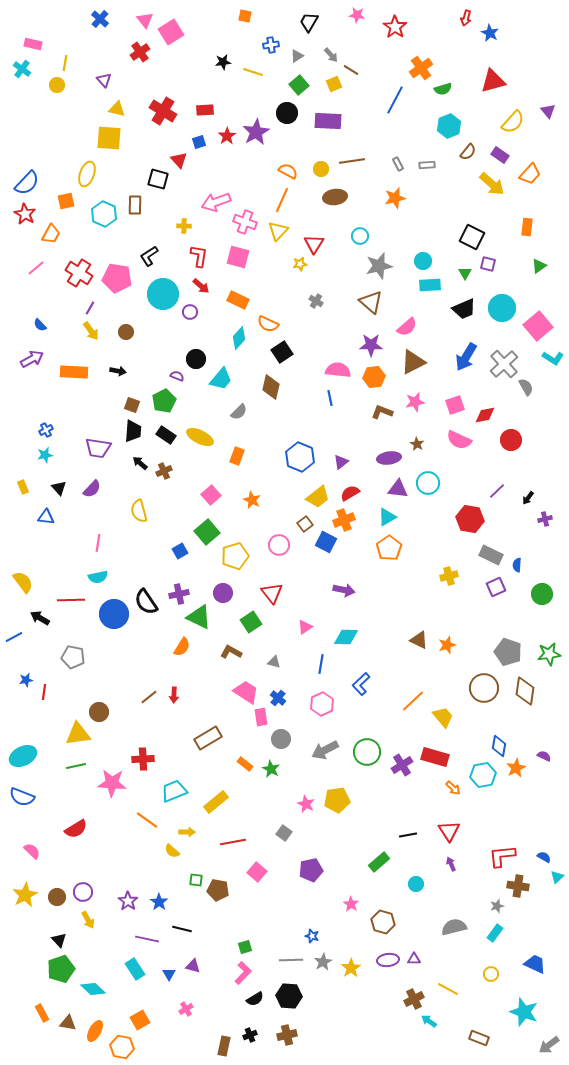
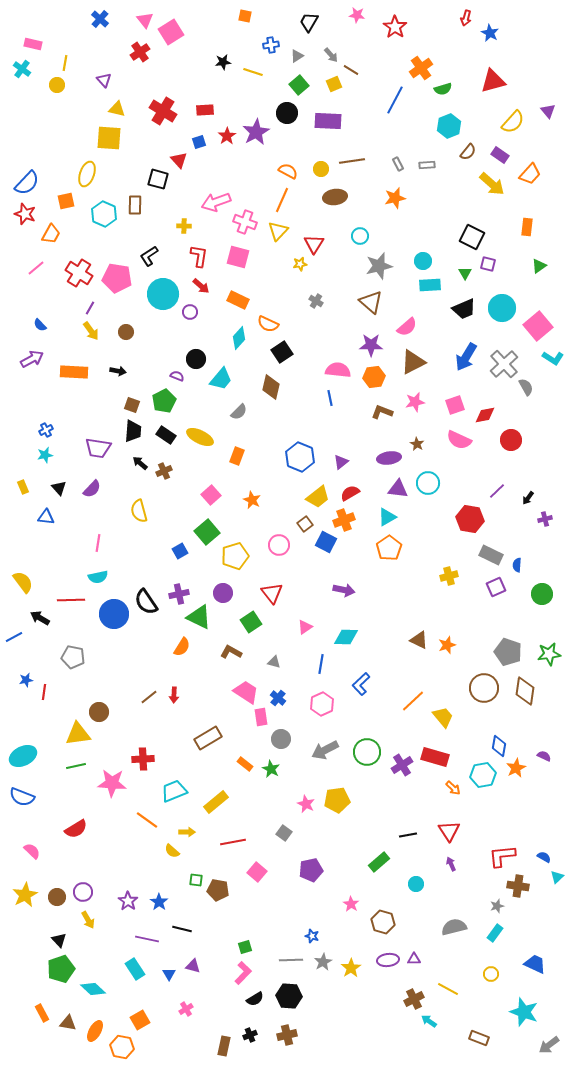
red star at (25, 214): rotated 10 degrees counterclockwise
